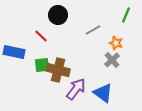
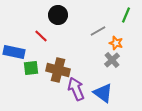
gray line: moved 5 px right, 1 px down
green square: moved 11 px left, 3 px down
purple arrow: rotated 60 degrees counterclockwise
